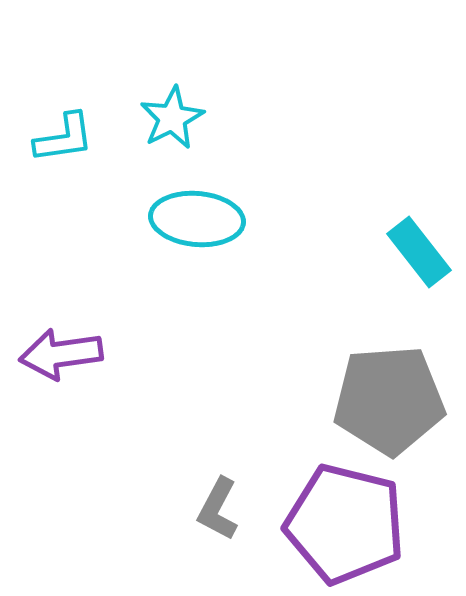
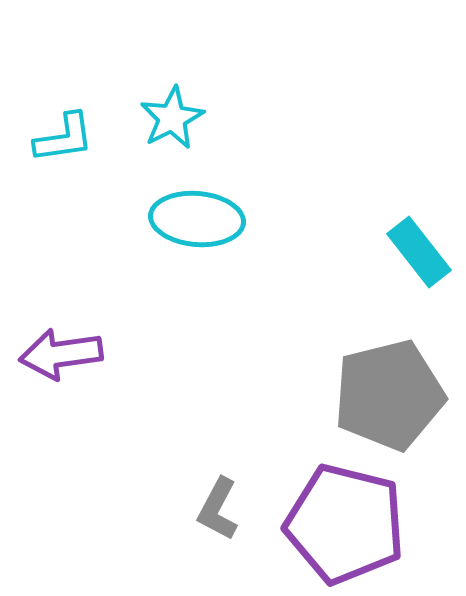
gray pentagon: moved 5 px up; rotated 10 degrees counterclockwise
